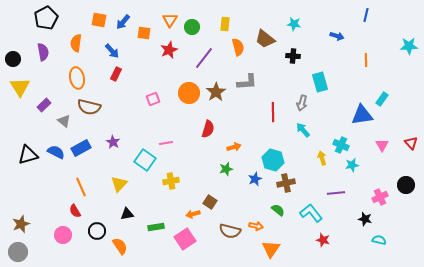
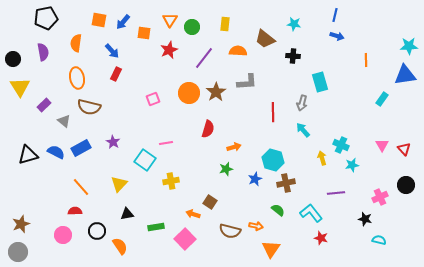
blue line at (366, 15): moved 31 px left
black pentagon at (46, 18): rotated 15 degrees clockwise
orange semicircle at (238, 47): moved 4 px down; rotated 72 degrees counterclockwise
blue triangle at (362, 115): moved 43 px right, 40 px up
red triangle at (411, 143): moved 7 px left, 6 px down
orange line at (81, 187): rotated 18 degrees counterclockwise
red semicircle at (75, 211): rotated 120 degrees clockwise
orange arrow at (193, 214): rotated 32 degrees clockwise
pink square at (185, 239): rotated 10 degrees counterclockwise
red star at (323, 240): moved 2 px left, 2 px up
